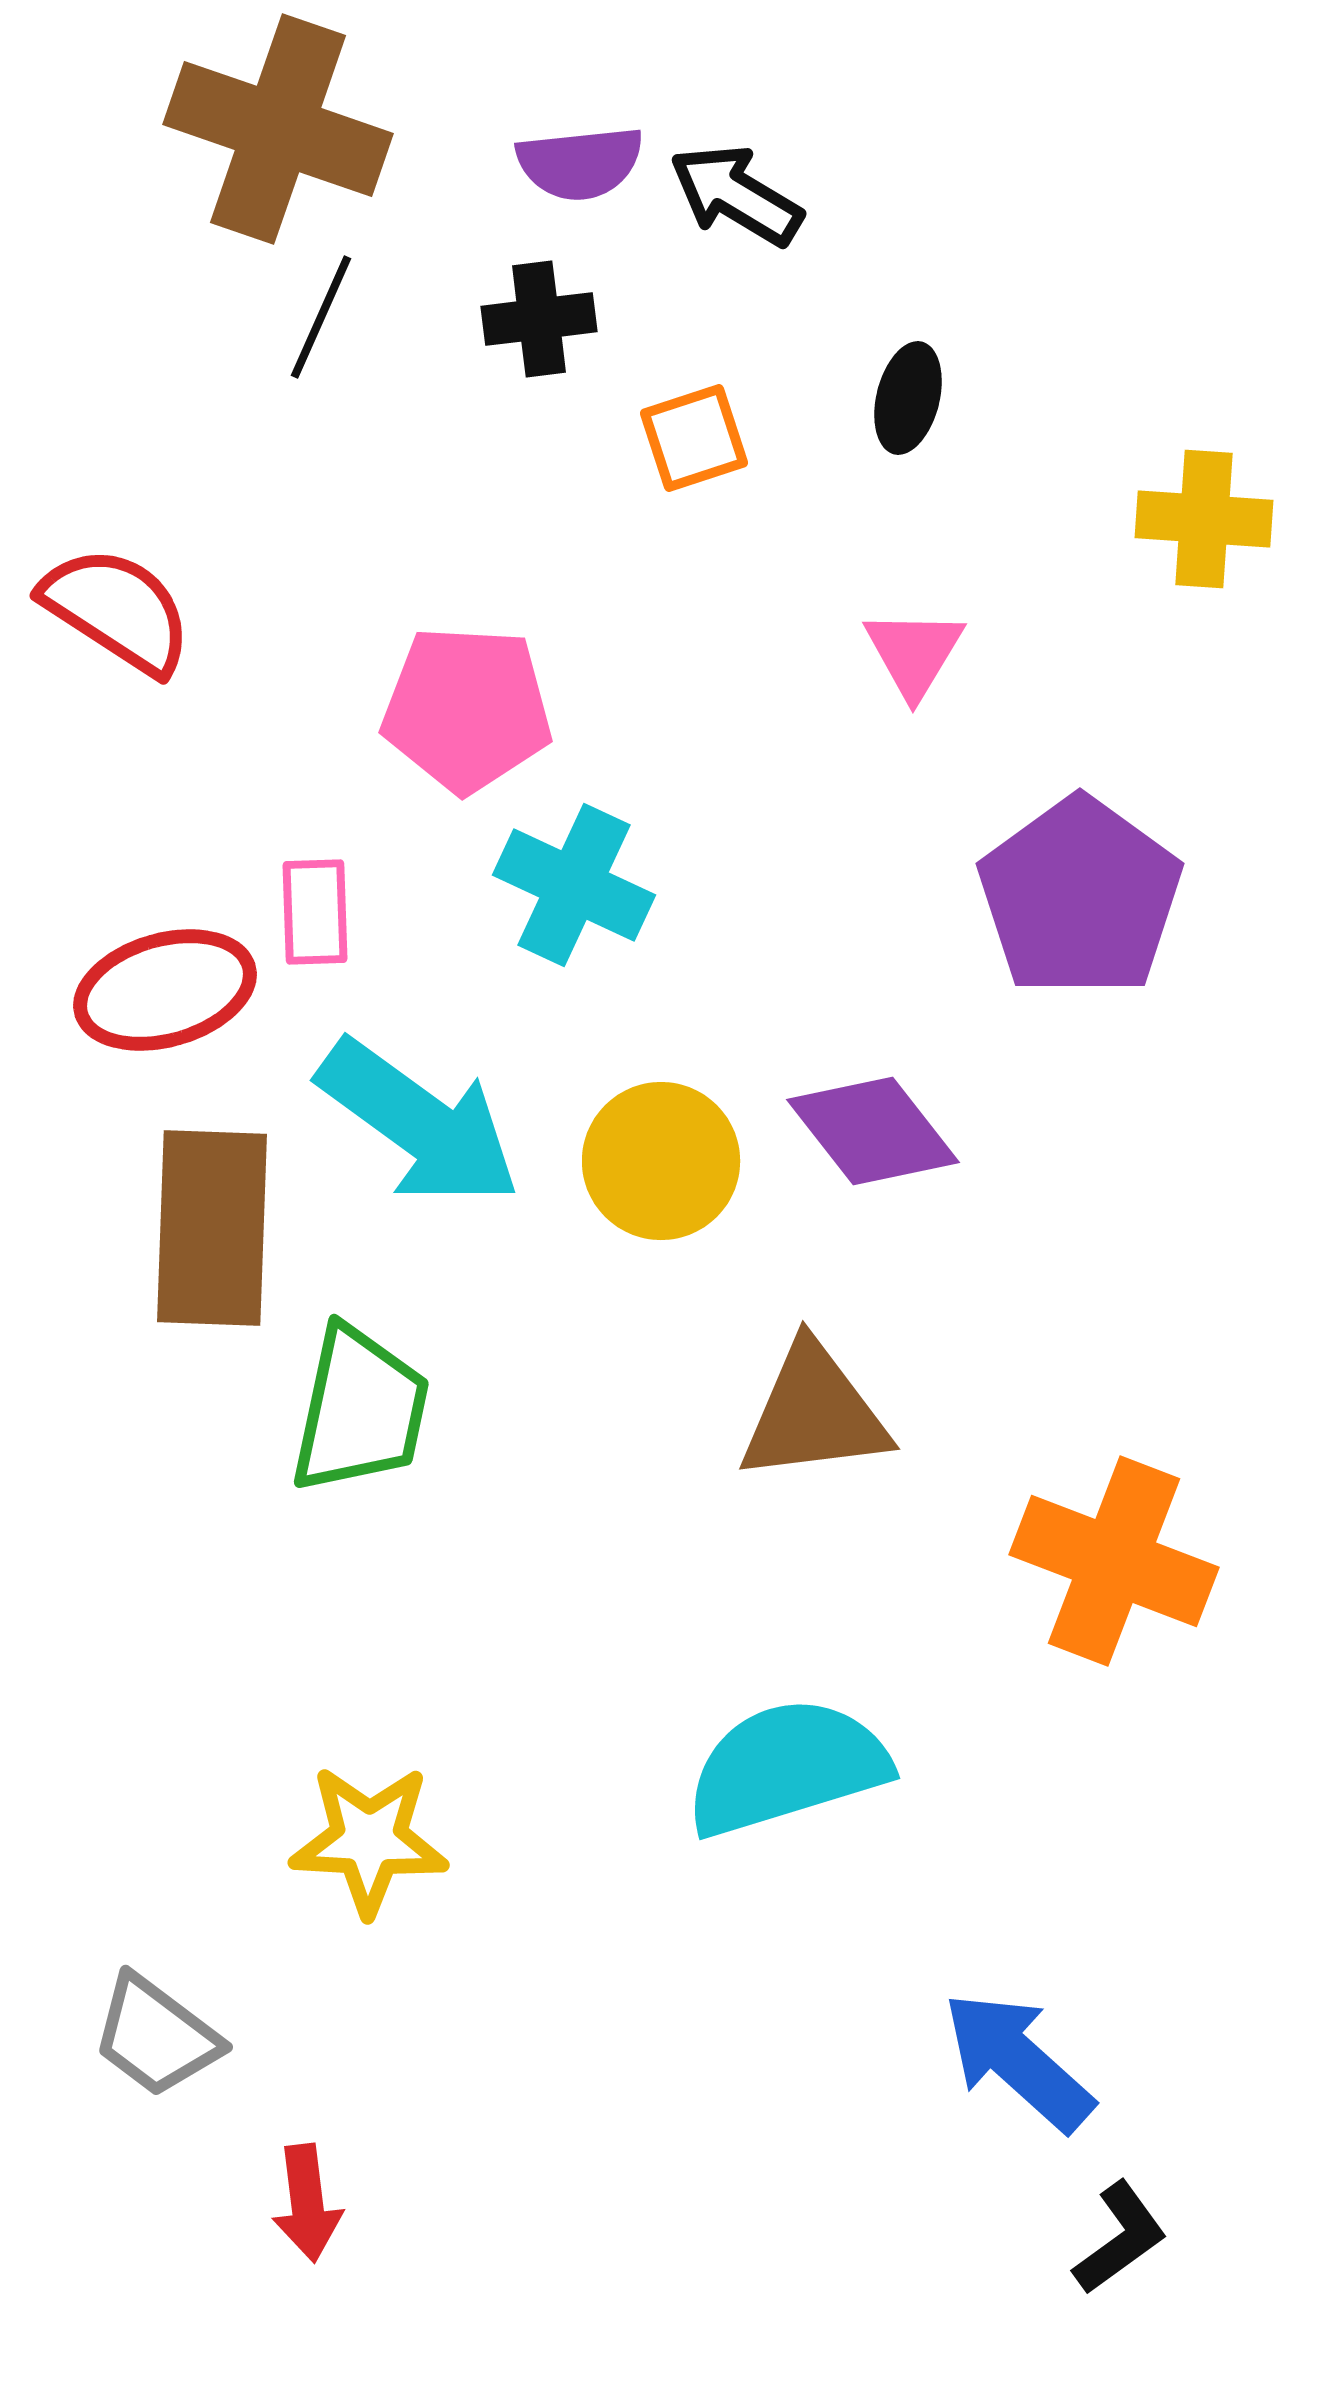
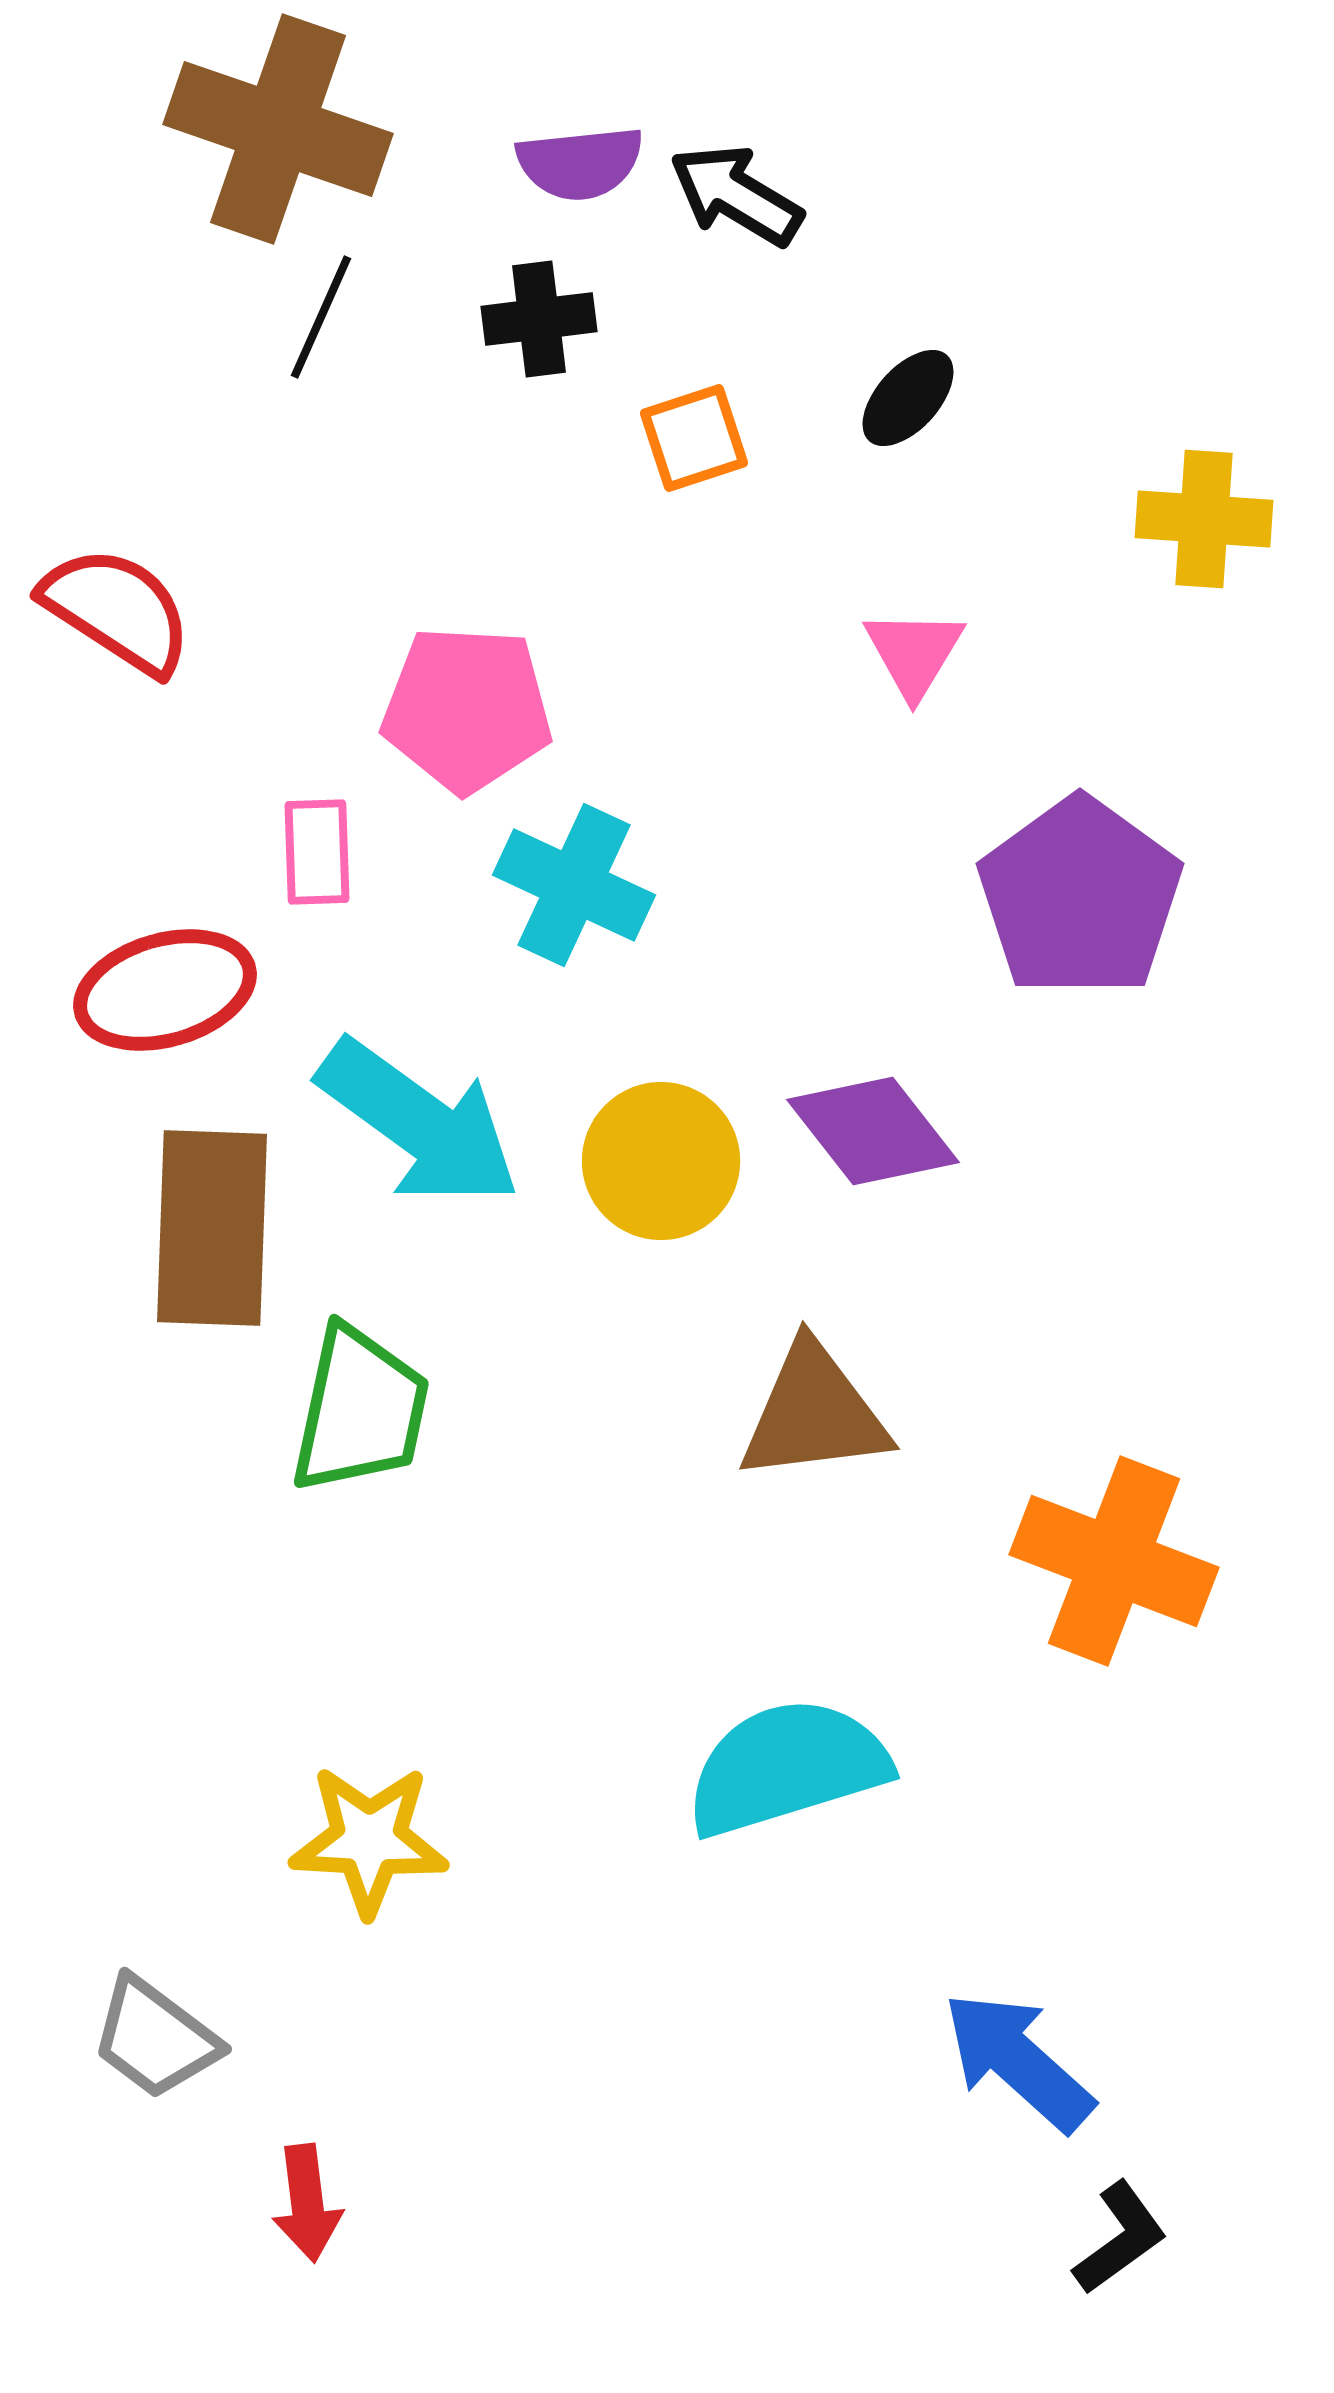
black ellipse: rotated 28 degrees clockwise
pink rectangle: moved 2 px right, 60 px up
gray trapezoid: moved 1 px left, 2 px down
